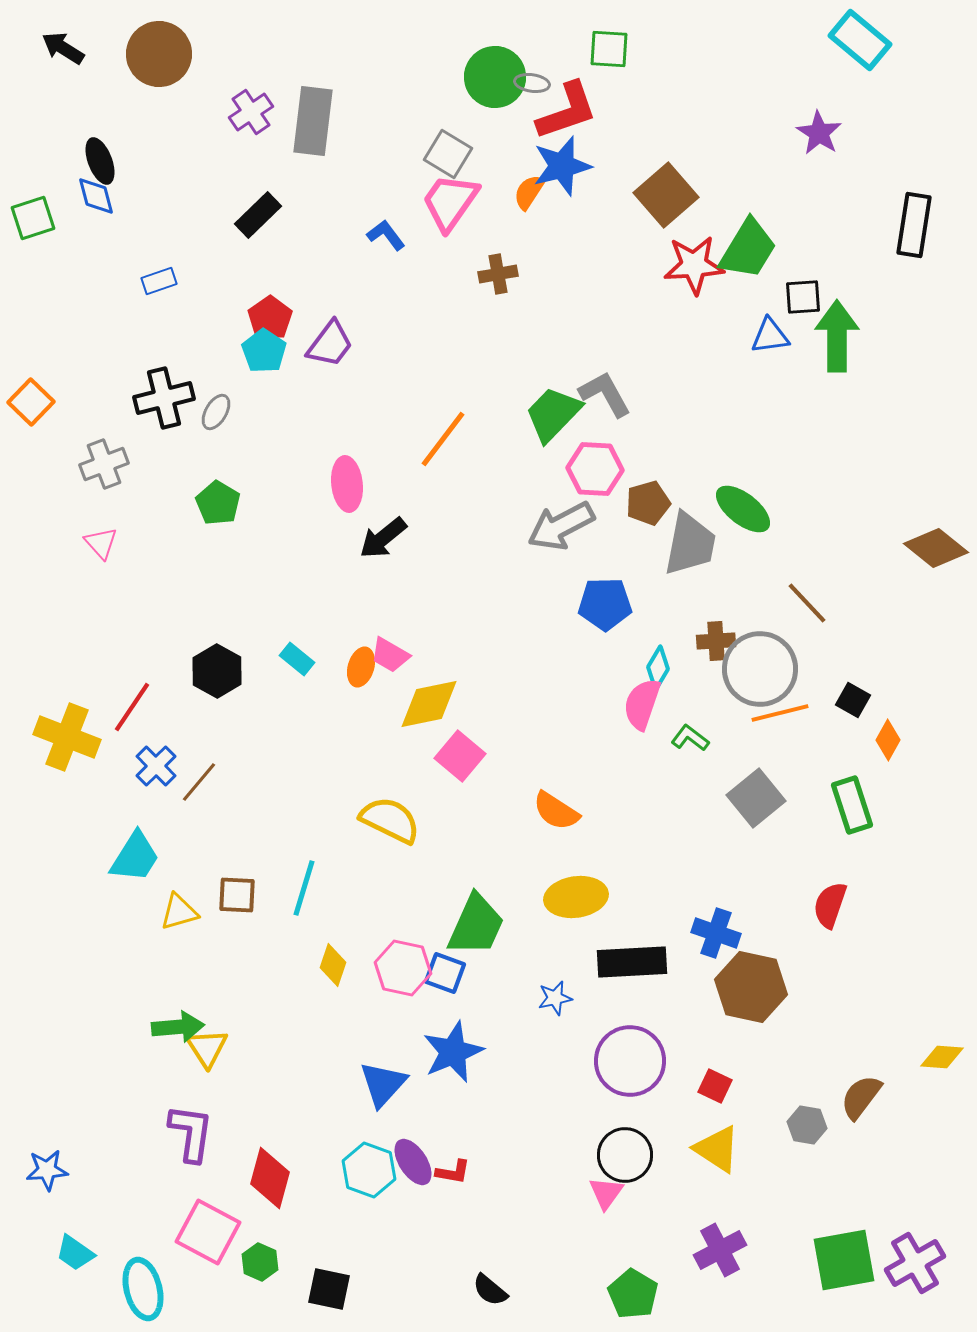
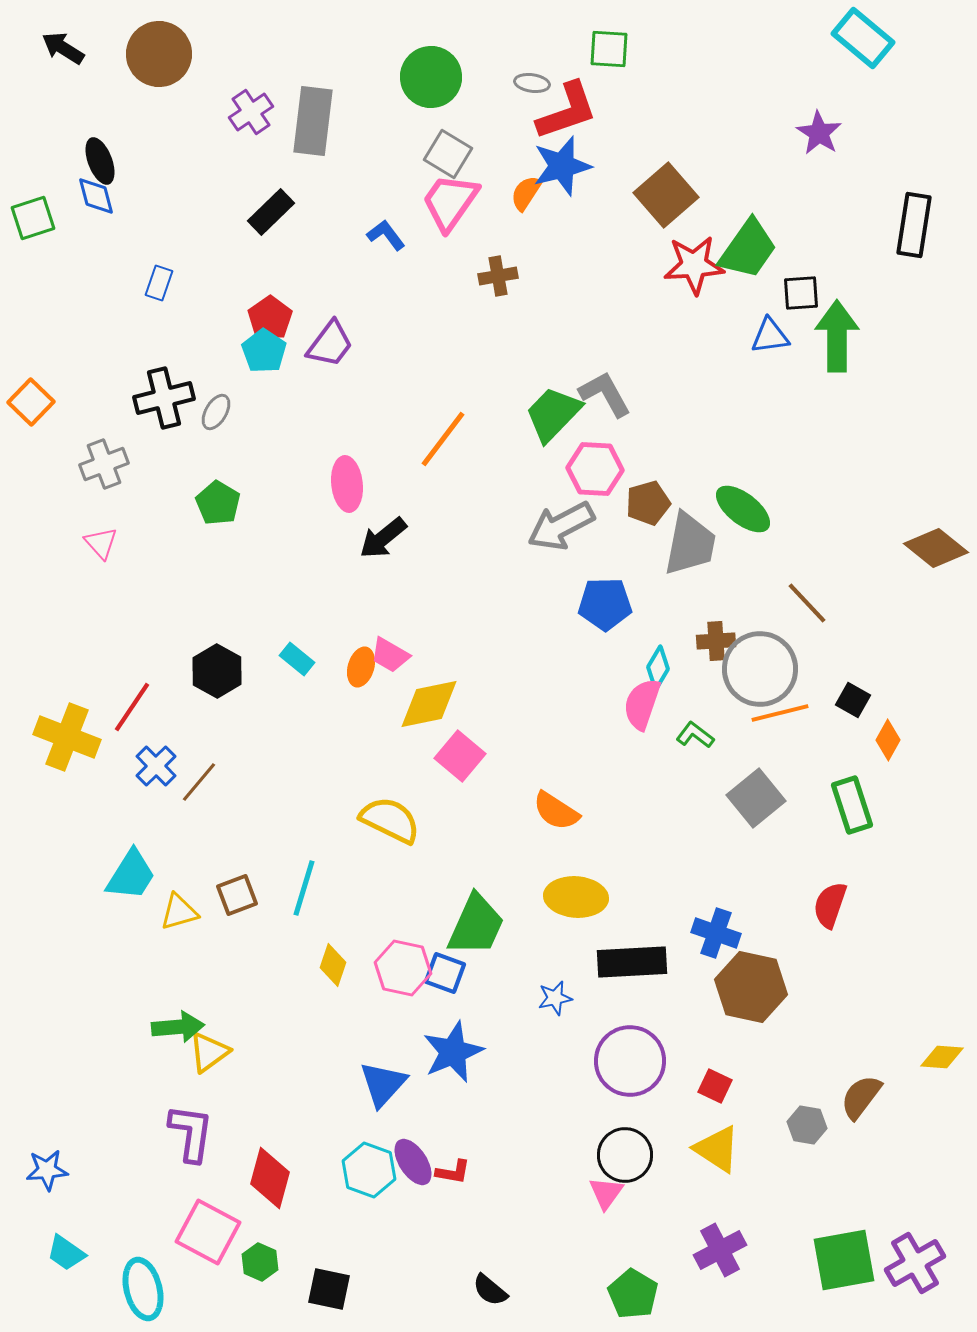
cyan rectangle at (860, 40): moved 3 px right, 2 px up
green circle at (495, 77): moved 64 px left
orange semicircle at (529, 192): moved 3 px left, 1 px down
black rectangle at (258, 215): moved 13 px right, 3 px up
green trapezoid at (748, 249): rotated 4 degrees clockwise
brown cross at (498, 274): moved 2 px down
blue rectangle at (159, 281): moved 2 px down; rotated 52 degrees counterclockwise
black square at (803, 297): moved 2 px left, 4 px up
green L-shape at (690, 738): moved 5 px right, 3 px up
cyan trapezoid at (135, 857): moved 4 px left, 18 px down
brown square at (237, 895): rotated 24 degrees counterclockwise
yellow ellipse at (576, 897): rotated 12 degrees clockwise
yellow triangle at (207, 1048): moved 2 px right, 4 px down; rotated 27 degrees clockwise
cyan trapezoid at (75, 1253): moved 9 px left
